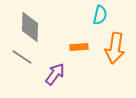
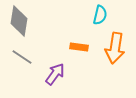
gray diamond: moved 11 px left, 6 px up; rotated 8 degrees clockwise
orange rectangle: rotated 12 degrees clockwise
